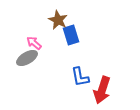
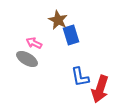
pink arrow: rotated 14 degrees counterclockwise
gray ellipse: moved 1 px down; rotated 60 degrees clockwise
red arrow: moved 2 px left, 1 px up
